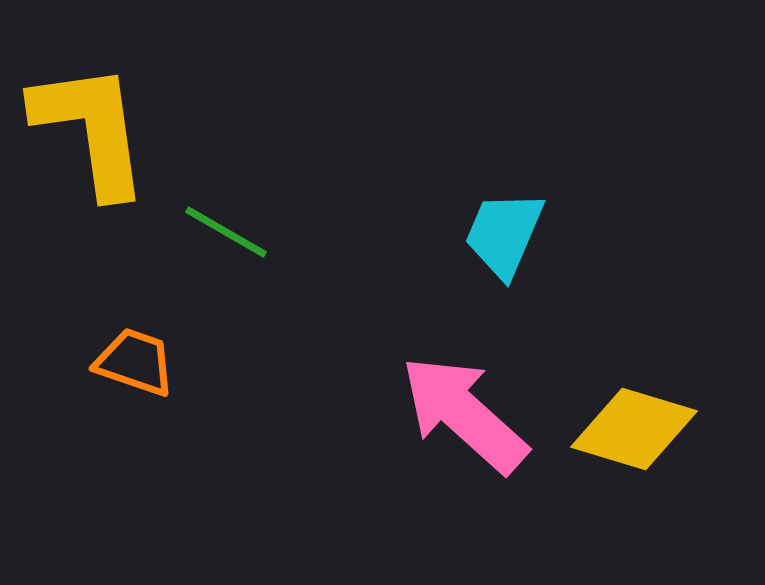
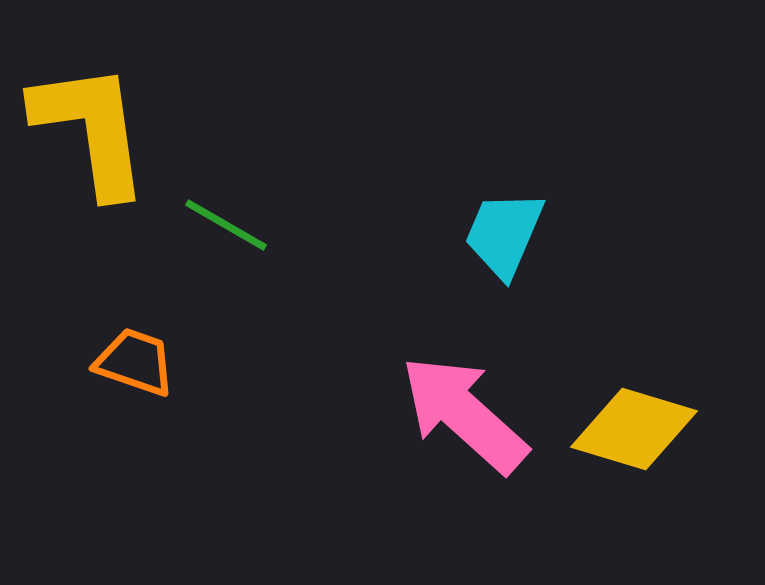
green line: moved 7 px up
